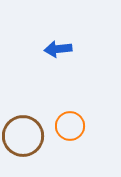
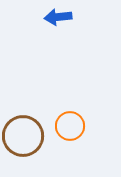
blue arrow: moved 32 px up
